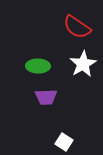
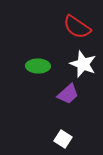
white star: rotated 20 degrees counterclockwise
purple trapezoid: moved 22 px right, 3 px up; rotated 40 degrees counterclockwise
white square: moved 1 px left, 3 px up
